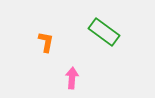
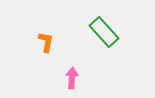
green rectangle: rotated 12 degrees clockwise
